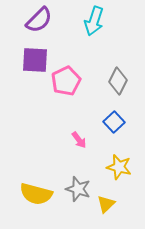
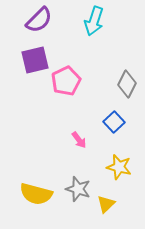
purple square: rotated 16 degrees counterclockwise
gray diamond: moved 9 px right, 3 px down
